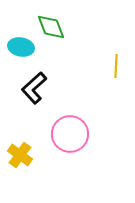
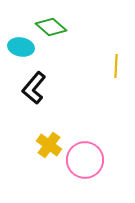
green diamond: rotated 28 degrees counterclockwise
black L-shape: rotated 8 degrees counterclockwise
pink circle: moved 15 px right, 26 px down
yellow cross: moved 29 px right, 10 px up
